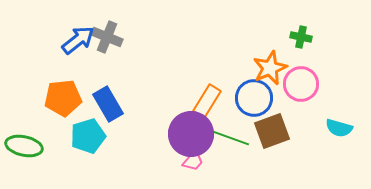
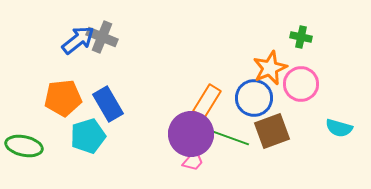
gray cross: moved 5 px left
